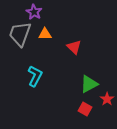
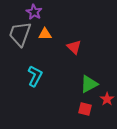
red square: rotated 16 degrees counterclockwise
